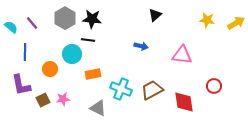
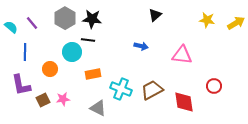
cyan circle: moved 2 px up
